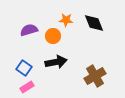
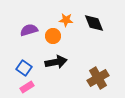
brown cross: moved 3 px right, 2 px down
